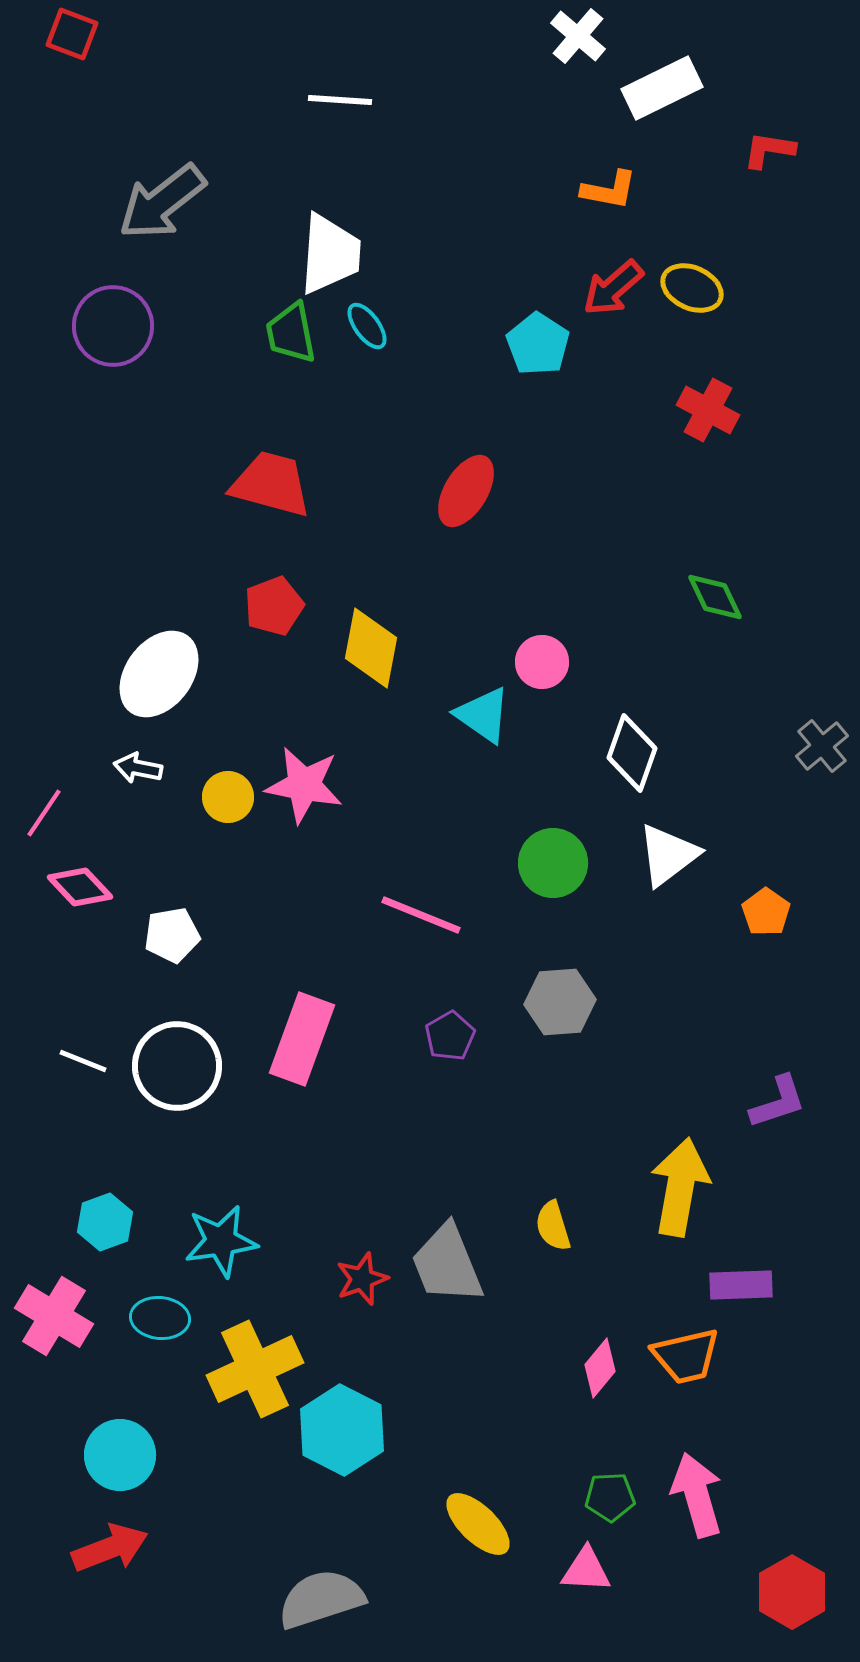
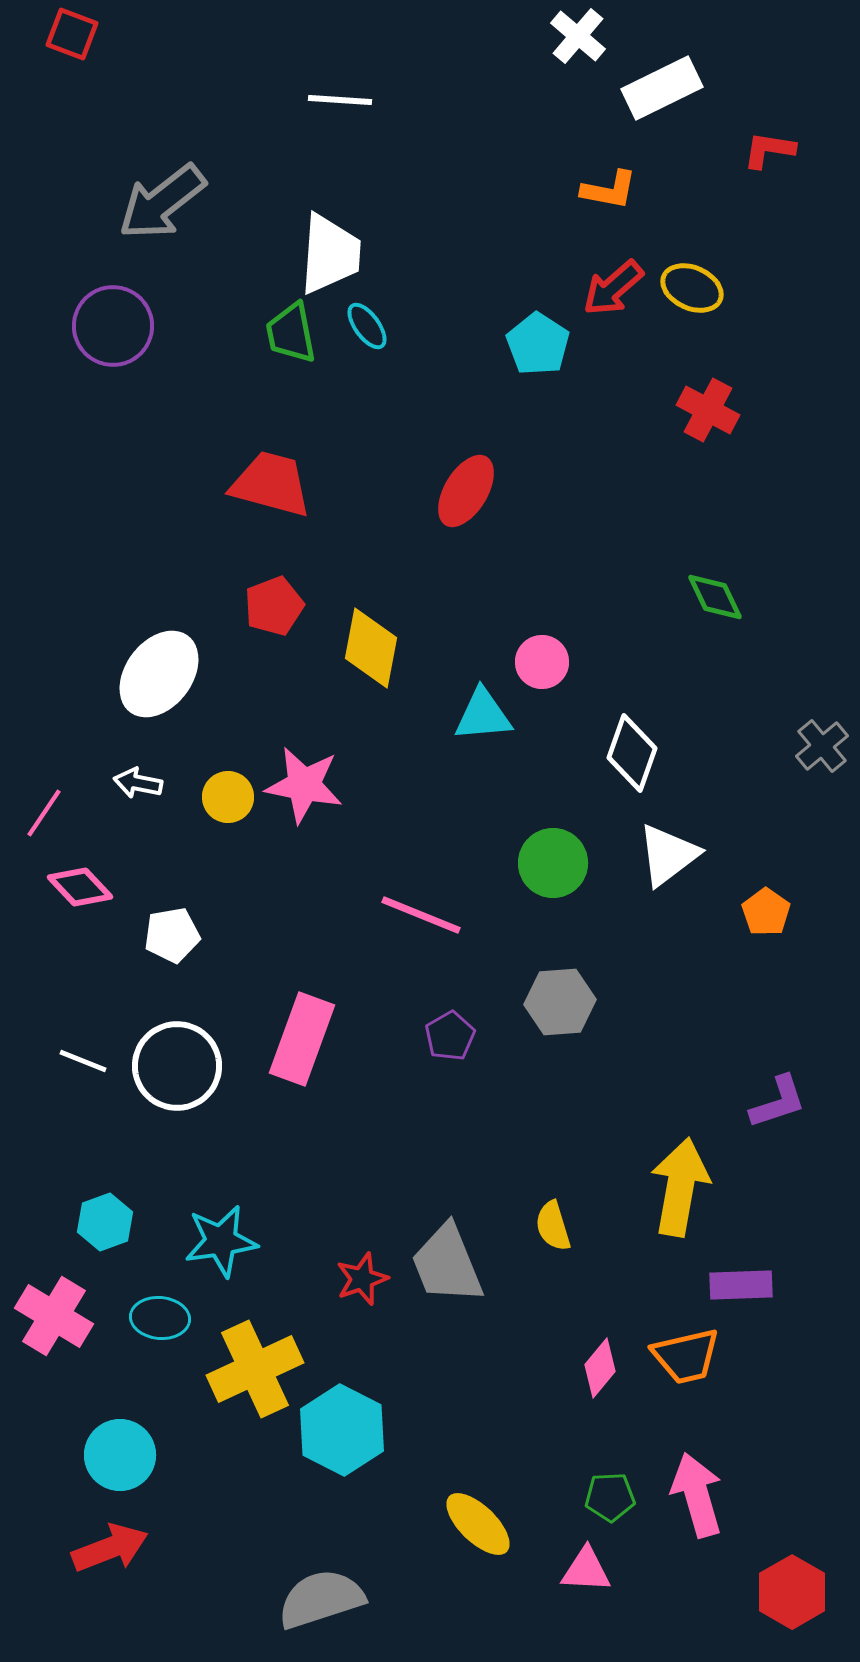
cyan triangle at (483, 715): rotated 40 degrees counterclockwise
white arrow at (138, 768): moved 15 px down
